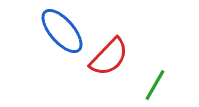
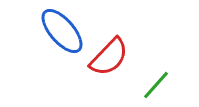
green line: moved 1 px right; rotated 12 degrees clockwise
